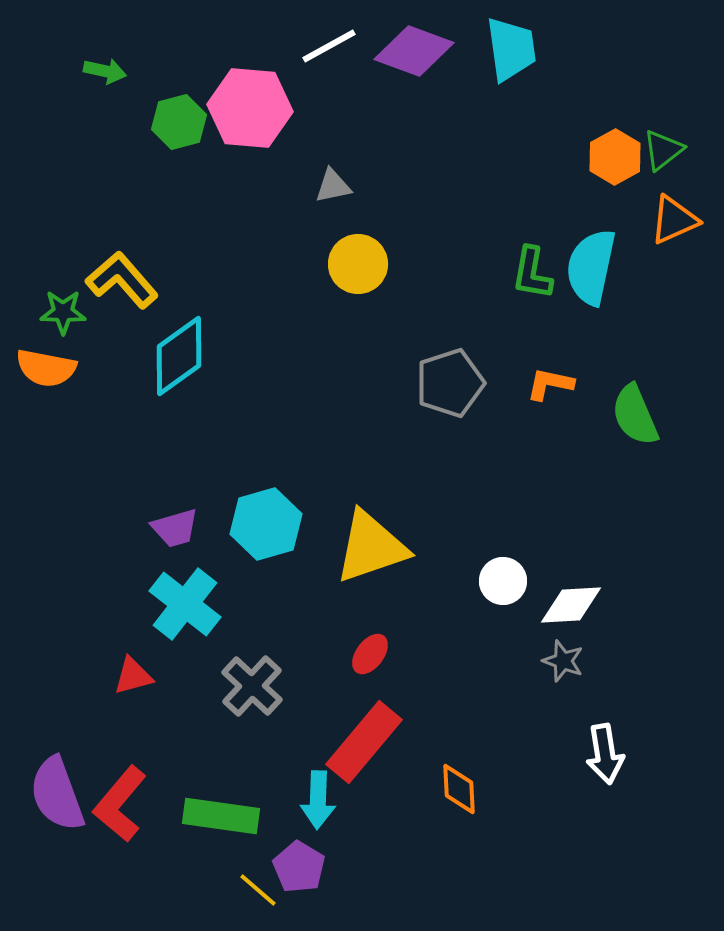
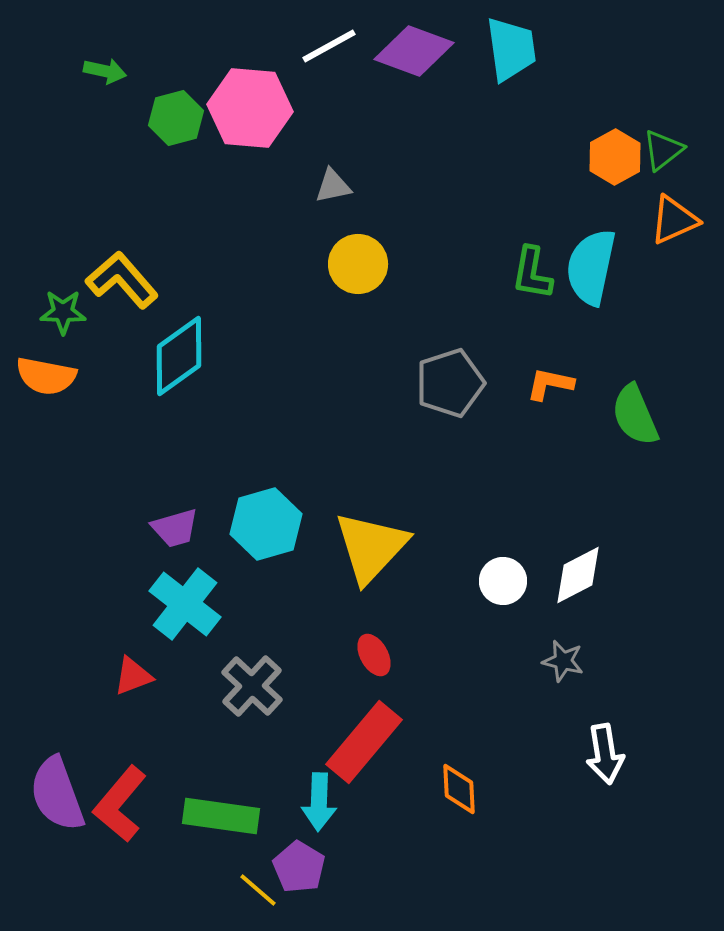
green hexagon: moved 3 px left, 4 px up
orange semicircle: moved 8 px down
yellow triangle: rotated 28 degrees counterclockwise
white diamond: moved 7 px right, 30 px up; rotated 24 degrees counterclockwise
red ellipse: moved 4 px right, 1 px down; rotated 66 degrees counterclockwise
gray star: rotated 6 degrees counterclockwise
red triangle: rotated 6 degrees counterclockwise
cyan arrow: moved 1 px right, 2 px down
